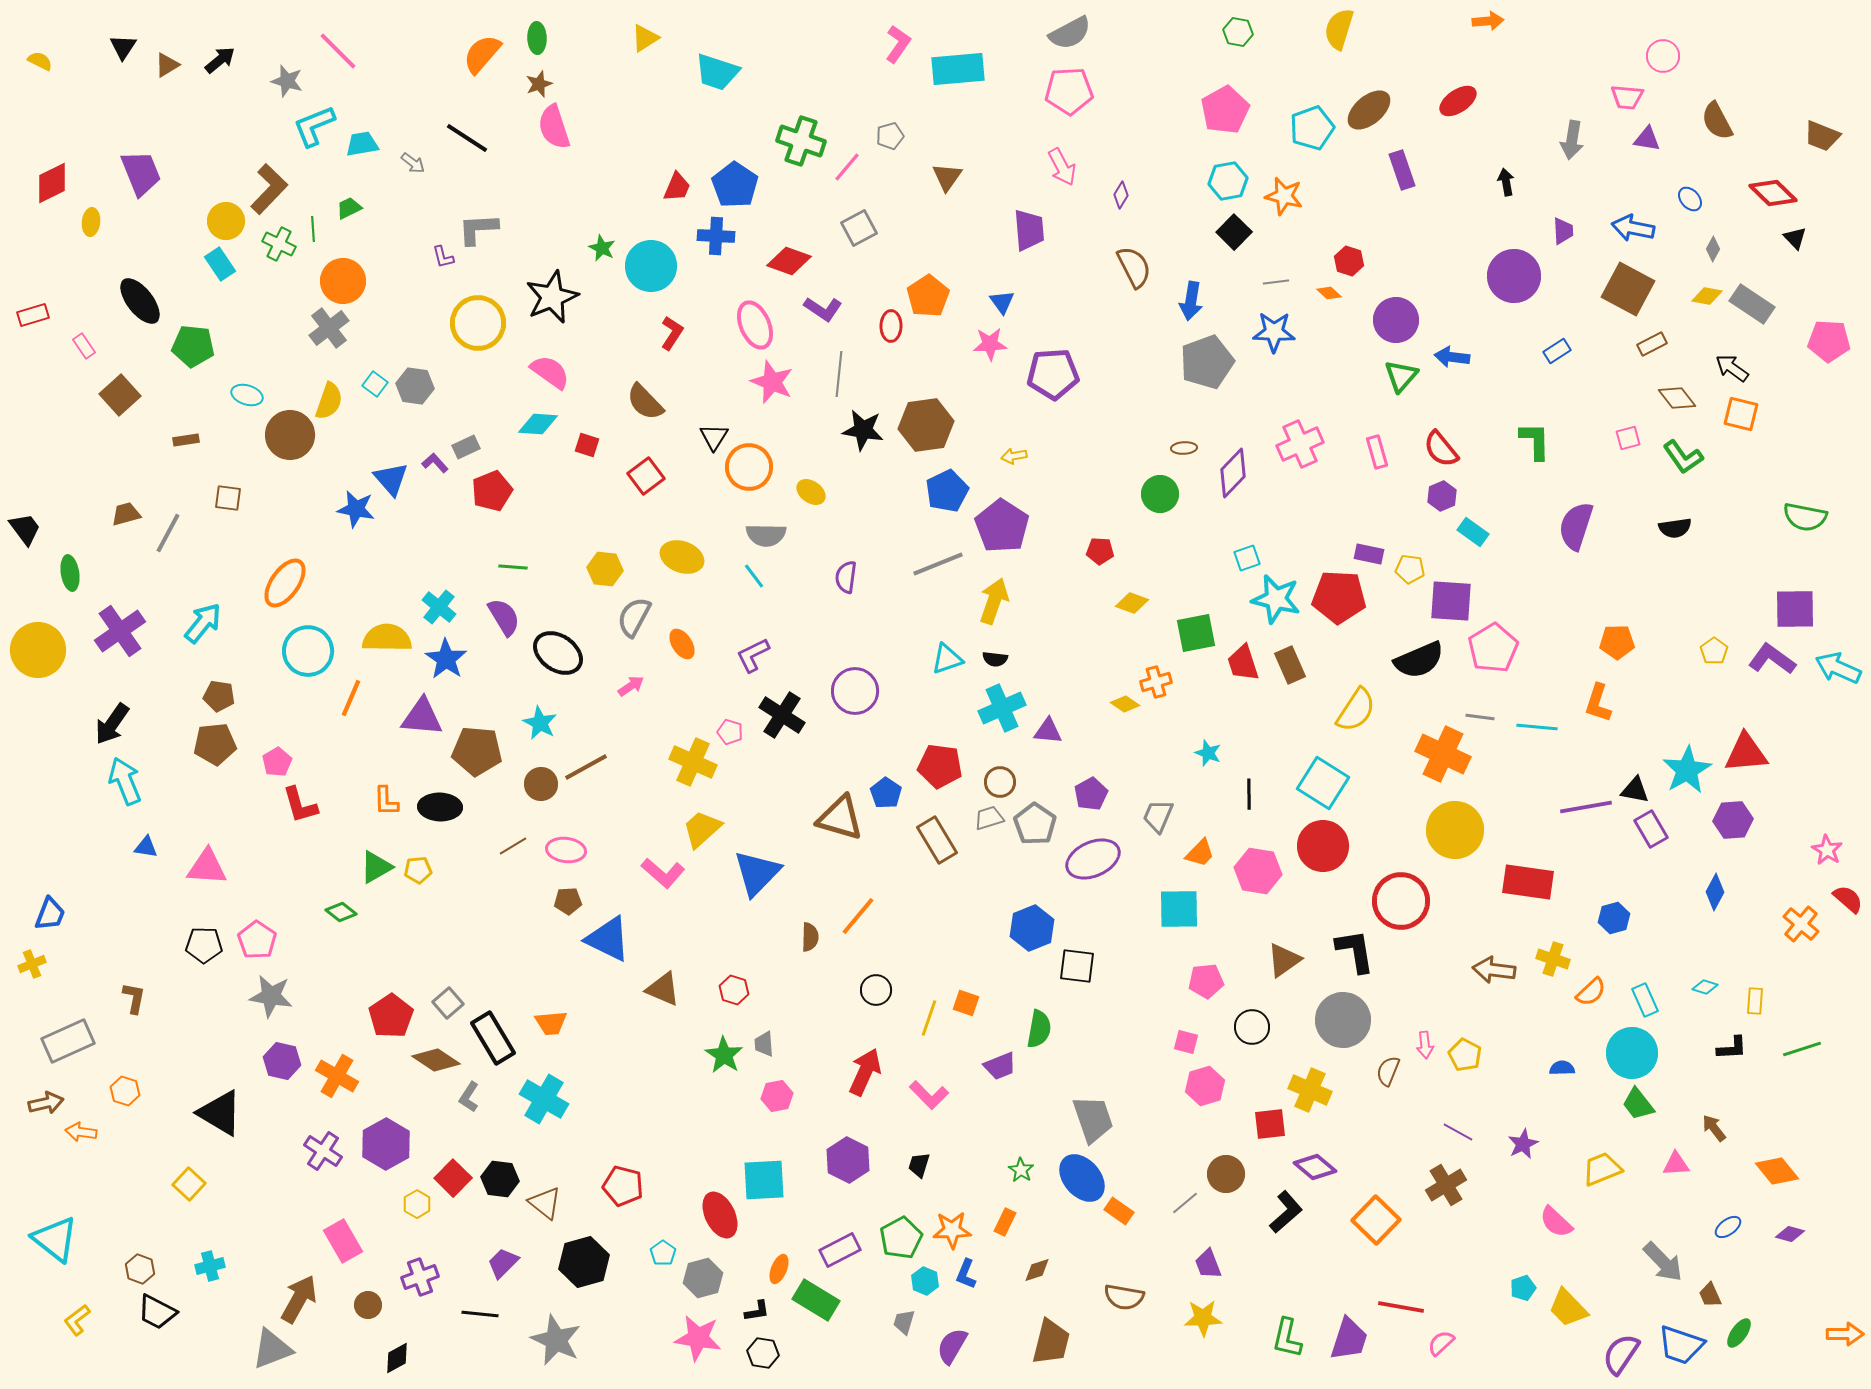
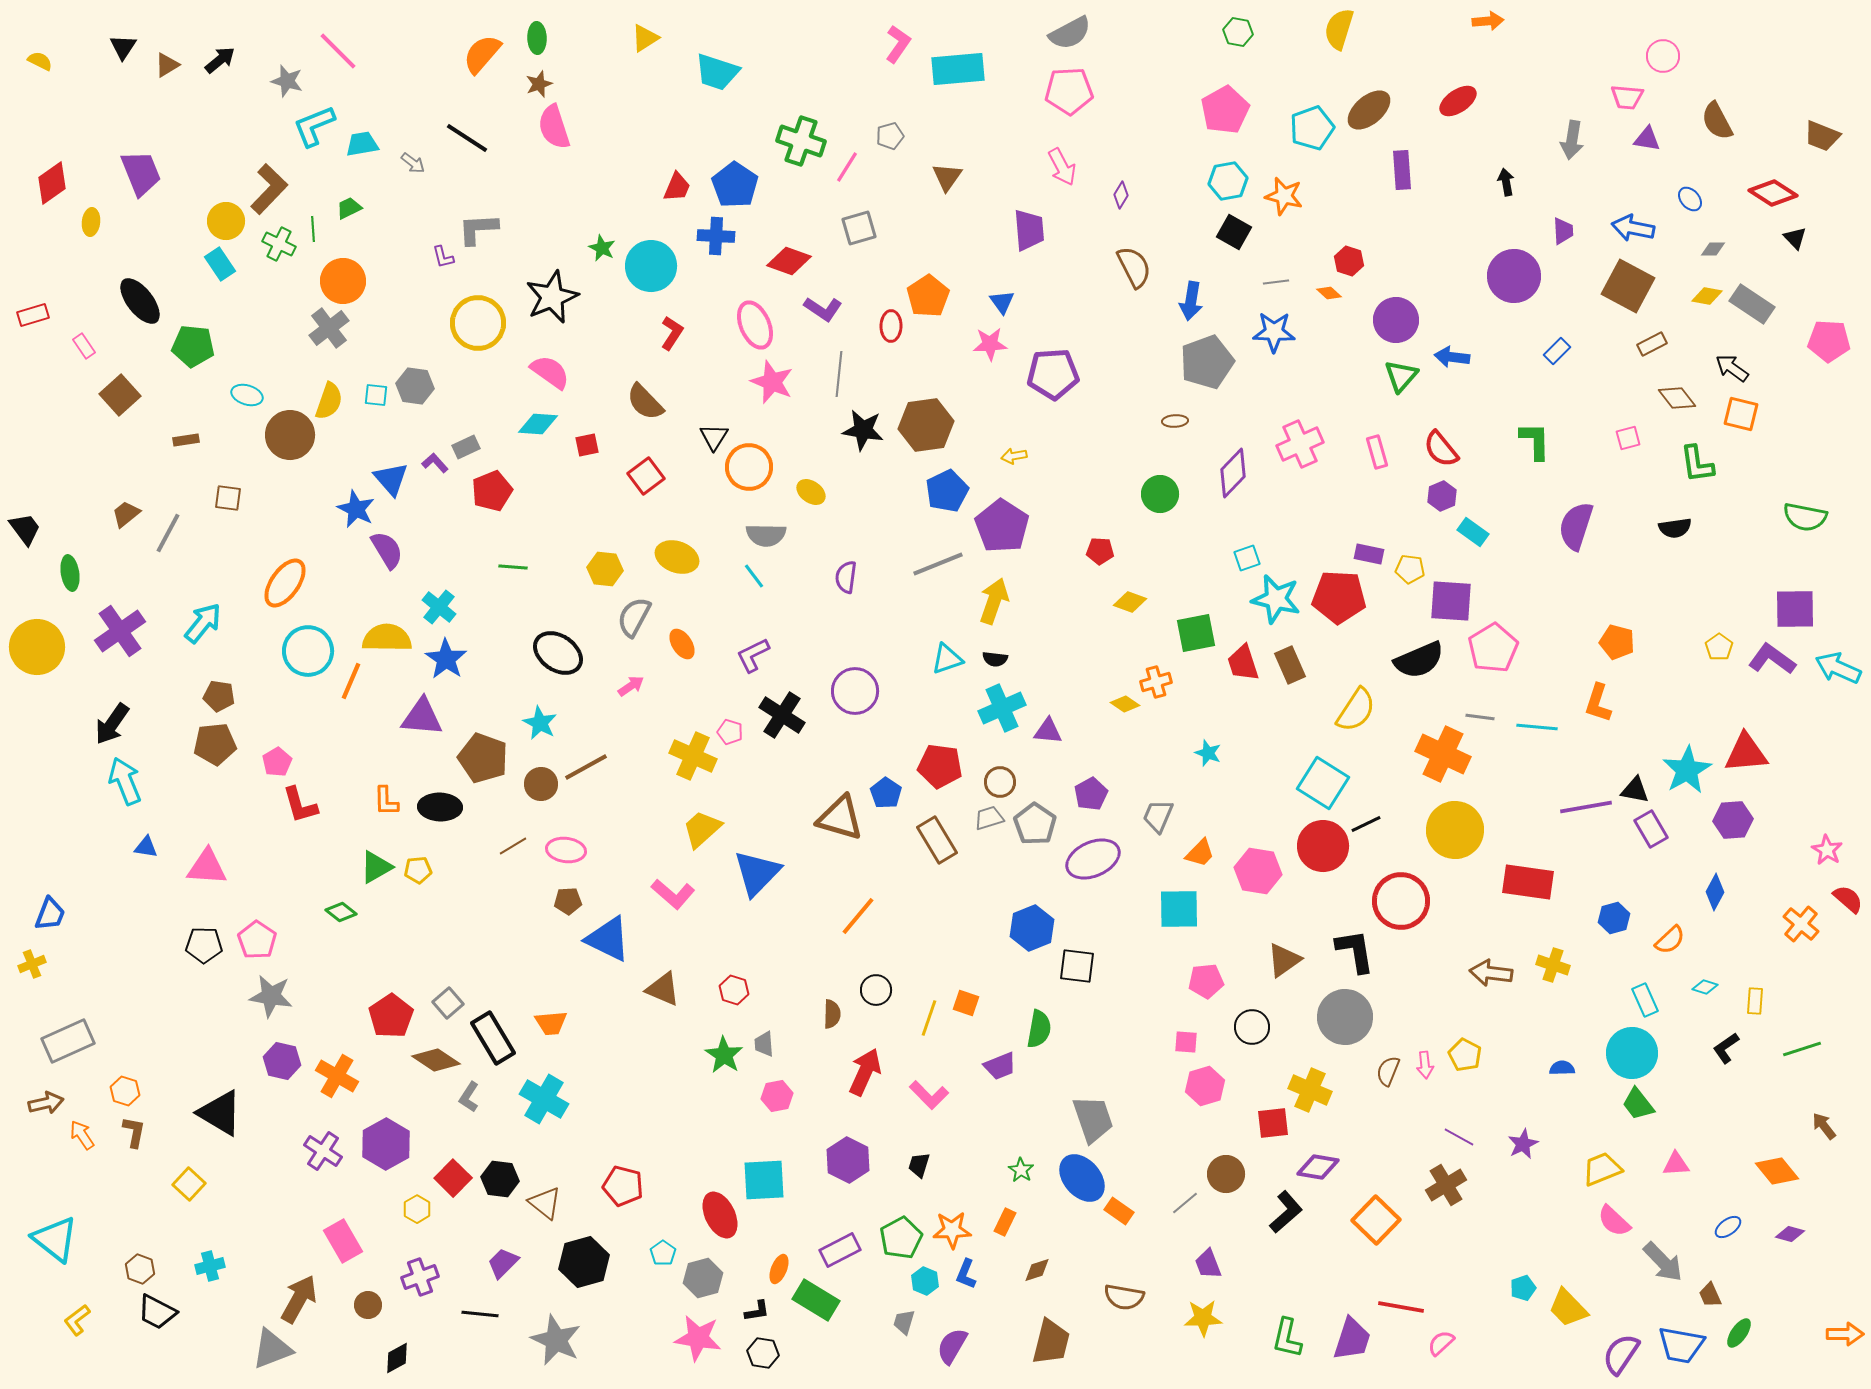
pink line at (847, 167): rotated 8 degrees counterclockwise
purple rectangle at (1402, 170): rotated 15 degrees clockwise
red diamond at (52, 183): rotated 9 degrees counterclockwise
red diamond at (1773, 193): rotated 12 degrees counterclockwise
gray square at (859, 228): rotated 12 degrees clockwise
black square at (1234, 232): rotated 16 degrees counterclockwise
gray diamond at (1713, 249): rotated 60 degrees clockwise
brown square at (1628, 289): moved 3 px up
blue rectangle at (1557, 351): rotated 12 degrees counterclockwise
cyan square at (375, 384): moved 1 px right, 11 px down; rotated 30 degrees counterclockwise
red square at (587, 445): rotated 30 degrees counterclockwise
brown ellipse at (1184, 448): moved 9 px left, 27 px up
green L-shape at (1683, 457): moved 14 px right, 7 px down; rotated 27 degrees clockwise
blue star at (356, 509): rotated 15 degrees clockwise
brown trapezoid at (126, 514): rotated 24 degrees counterclockwise
yellow ellipse at (682, 557): moved 5 px left
yellow diamond at (1132, 603): moved 2 px left, 1 px up
purple semicircle at (504, 617): moved 117 px left, 67 px up
orange pentagon at (1617, 642): rotated 16 degrees clockwise
yellow circle at (38, 650): moved 1 px left, 3 px up
yellow pentagon at (1714, 651): moved 5 px right, 4 px up
orange line at (351, 698): moved 17 px up
brown pentagon at (477, 751): moved 6 px right, 7 px down; rotated 15 degrees clockwise
yellow cross at (693, 762): moved 6 px up
black line at (1249, 794): moved 117 px right, 30 px down; rotated 64 degrees clockwise
pink L-shape at (663, 873): moved 10 px right, 21 px down
brown semicircle at (810, 937): moved 22 px right, 77 px down
yellow cross at (1553, 959): moved 6 px down
brown arrow at (1494, 970): moved 3 px left, 3 px down
orange semicircle at (1591, 992): moved 79 px right, 52 px up
brown L-shape at (134, 998): moved 134 px down
gray circle at (1343, 1020): moved 2 px right, 3 px up
pink square at (1186, 1042): rotated 10 degrees counterclockwise
pink arrow at (1425, 1045): moved 20 px down
black L-shape at (1732, 1048): moved 6 px left; rotated 148 degrees clockwise
red square at (1270, 1124): moved 3 px right, 1 px up
brown arrow at (1714, 1128): moved 110 px right, 2 px up
orange arrow at (81, 1132): moved 1 px right, 3 px down; rotated 48 degrees clockwise
purple line at (1458, 1132): moved 1 px right, 5 px down
purple diamond at (1315, 1167): moved 3 px right; rotated 30 degrees counterclockwise
yellow hexagon at (417, 1204): moved 5 px down
pink semicircle at (1556, 1222): moved 58 px right, 1 px up
purple trapezoid at (1349, 1339): moved 3 px right
blue trapezoid at (1681, 1345): rotated 9 degrees counterclockwise
